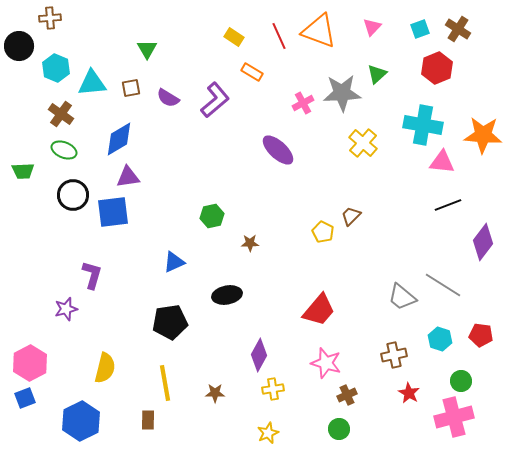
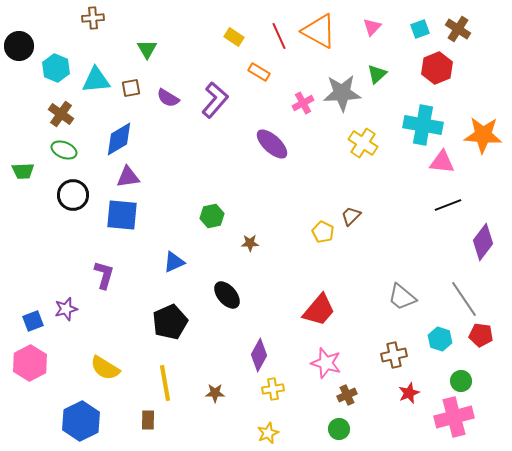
brown cross at (50, 18): moved 43 px right
orange triangle at (319, 31): rotated 9 degrees clockwise
orange rectangle at (252, 72): moved 7 px right
cyan triangle at (92, 83): moved 4 px right, 3 px up
purple L-shape at (215, 100): rotated 9 degrees counterclockwise
yellow cross at (363, 143): rotated 8 degrees counterclockwise
purple ellipse at (278, 150): moved 6 px left, 6 px up
blue square at (113, 212): moved 9 px right, 3 px down; rotated 12 degrees clockwise
purple L-shape at (92, 275): moved 12 px right
gray line at (443, 285): moved 21 px right, 14 px down; rotated 24 degrees clockwise
black ellipse at (227, 295): rotated 60 degrees clockwise
black pentagon at (170, 322): rotated 16 degrees counterclockwise
yellow semicircle at (105, 368): rotated 108 degrees clockwise
red star at (409, 393): rotated 20 degrees clockwise
blue square at (25, 398): moved 8 px right, 77 px up
